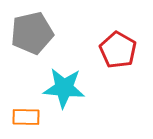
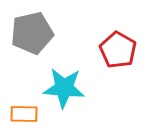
orange rectangle: moved 2 px left, 3 px up
